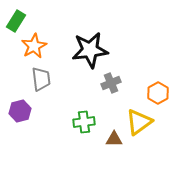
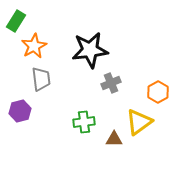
orange hexagon: moved 1 px up
